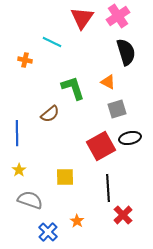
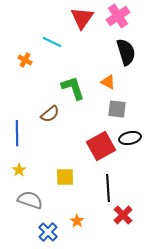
orange cross: rotated 16 degrees clockwise
gray square: rotated 24 degrees clockwise
